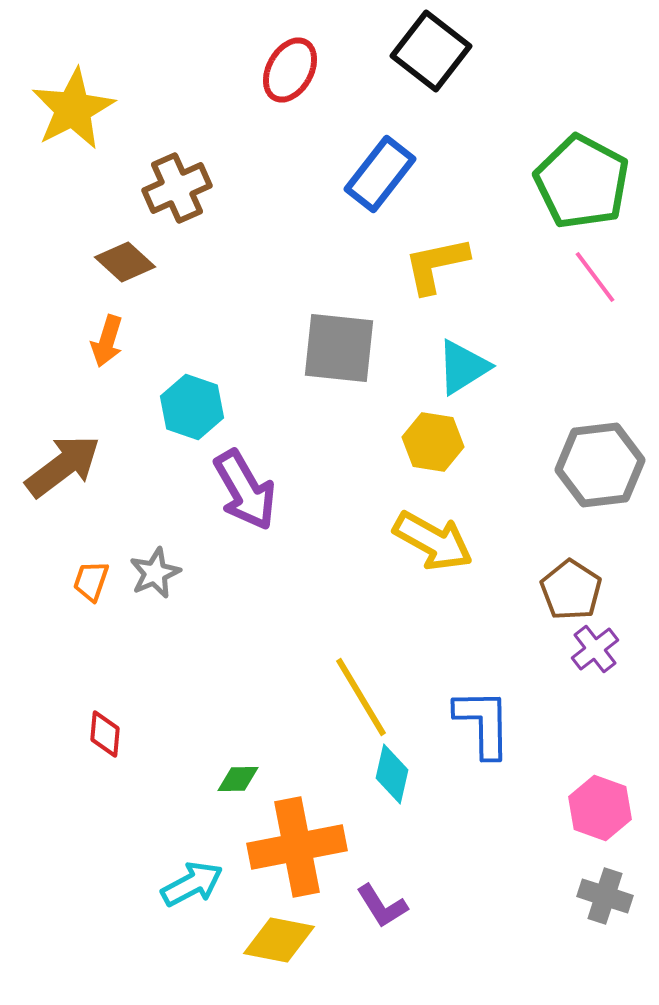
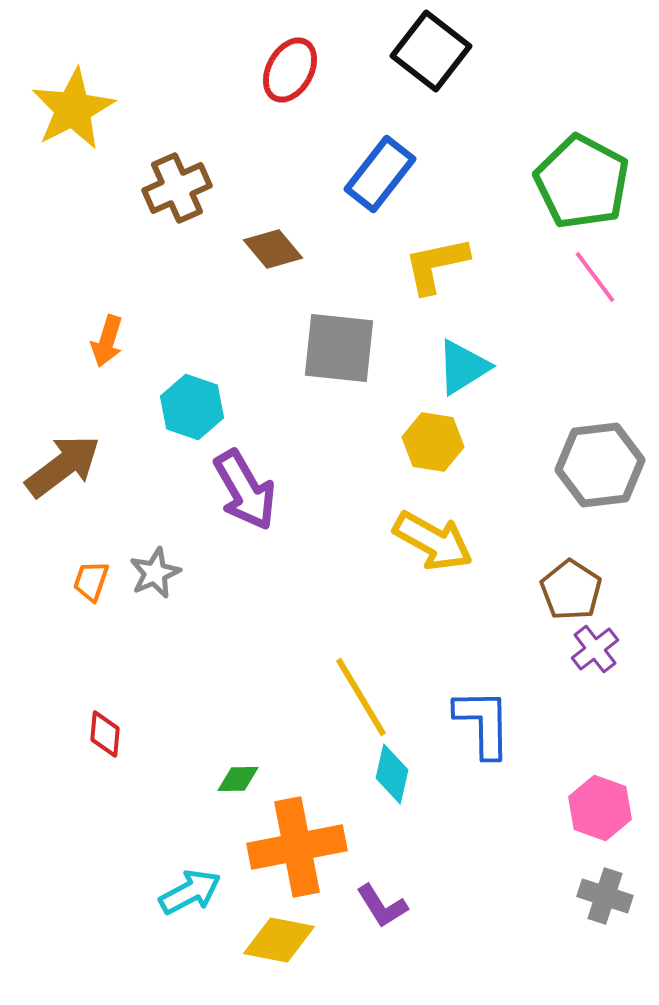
brown diamond: moved 148 px right, 13 px up; rotated 8 degrees clockwise
cyan arrow: moved 2 px left, 8 px down
